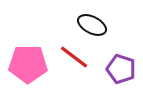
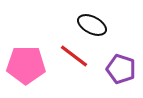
red line: moved 1 px up
pink pentagon: moved 2 px left, 1 px down
